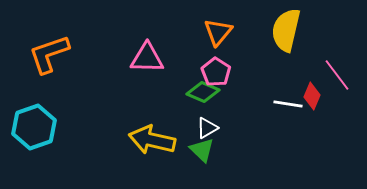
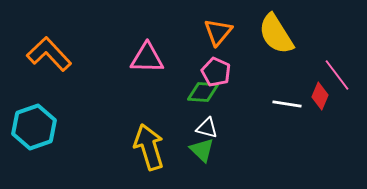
yellow semicircle: moved 10 px left, 4 px down; rotated 45 degrees counterclockwise
orange L-shape: rotated 66 degrees clockwise
pink pentagon: rotated 8 degrees counterclockwise
green diamond: rotated 20 degrees counterclockwise
red diamond: moved 8 px right
white line: moved 1 px left
white triangle: rotated 45 degrees clockwise
yellow arrow: moved 3 px left, 7 px down; rotated 60 degrees clockwise
